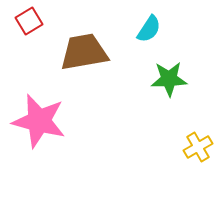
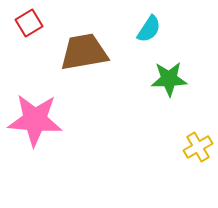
red square: moved 2 px down
pink star: moved 4 px left, 1 px up; rotated 10 degrees counterclockwise
